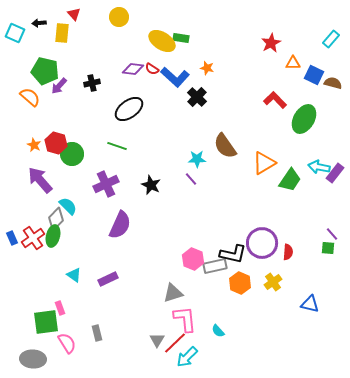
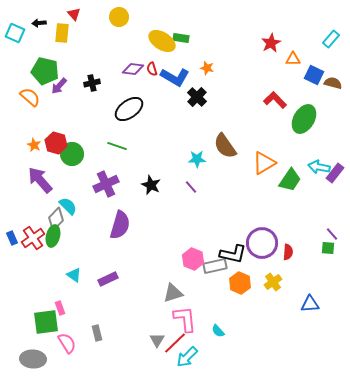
orange triangle at (293, 63): moved 4 px up
red semicircle at (152, 69): rotated 40 degrees clockwise
blue L-shape at (175, 77): rotated 12 degrees counterclockwise
purple line at (191, 179): moved 8 px down
purple semicircle at (120, 225): rotated 8 degrees counterclockwise
blue triangle at (310, 304): rotated 18 degrees counterclockwise
